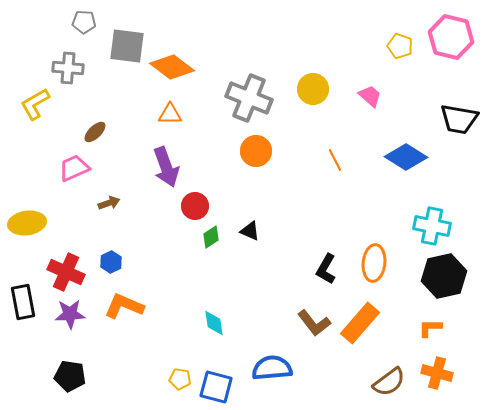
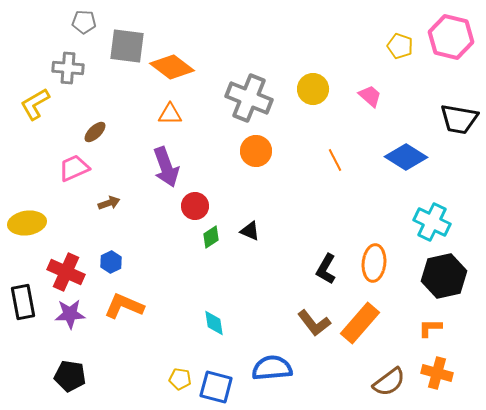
cyan cross at (432, 226): moved 4 px up; rotated 15 degrees clockwise
